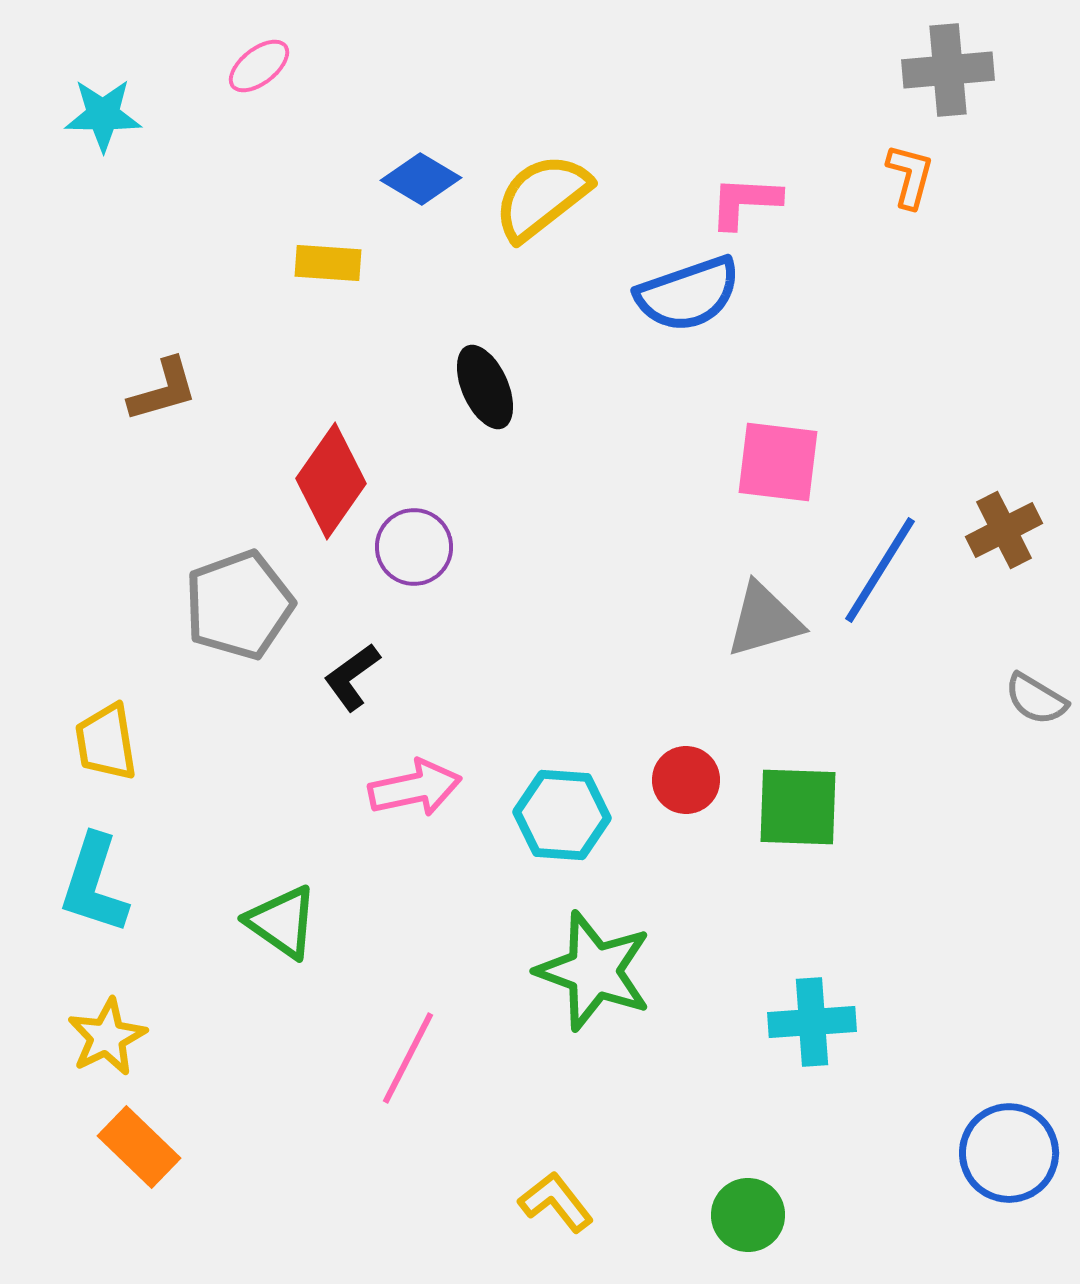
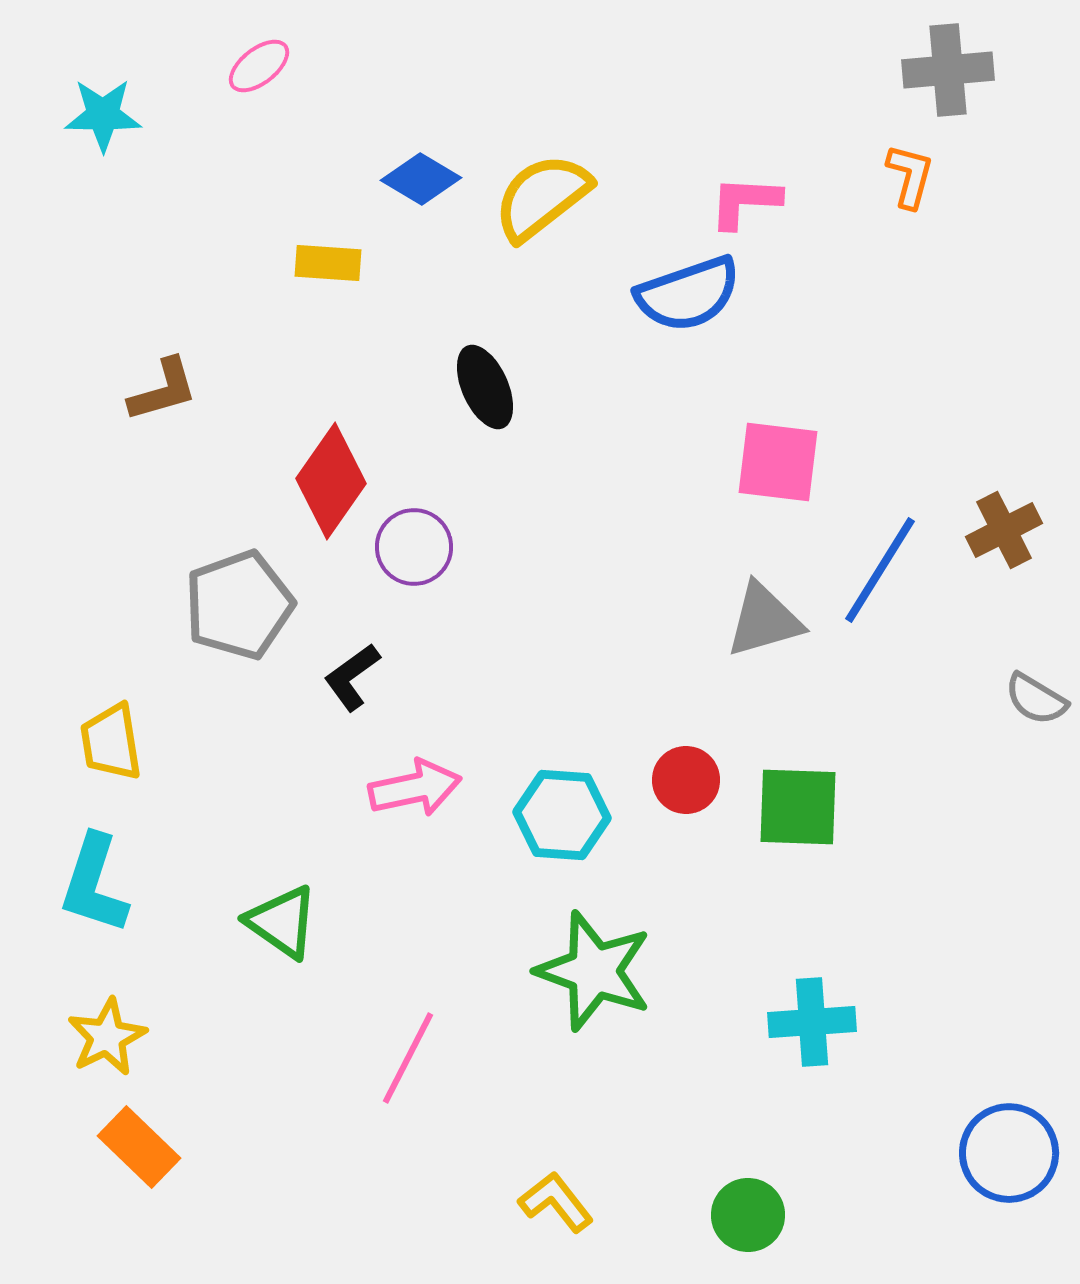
yellow trapezoid: moved 5 px right
